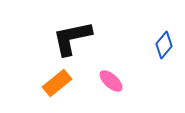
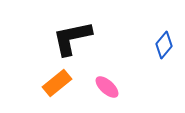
pink ellipse: moved 4 px left, 6 px down
